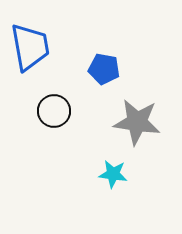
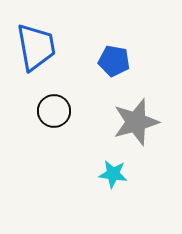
blue trapezoid: moved 6 px right
blue pentagon: moved 10 px right, 8 px up
gray star: moved 1 px left; rotated 24 degrees counterclockwise
